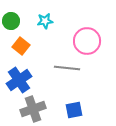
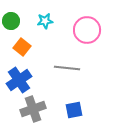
pink circle: moved 11 px up
orange square: moved 1 px right, 1 px down
